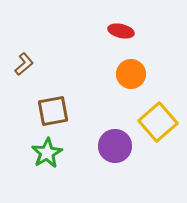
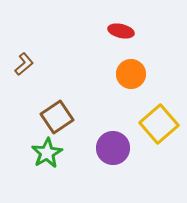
brown square: moved 4 px right, 6 px down; rotated 24 degrees counterclockwise
yellow square: moved 1 px right, 2 px down
purple circle: moved 2 px left, 2 px down
